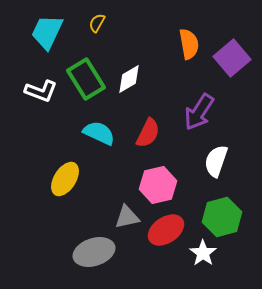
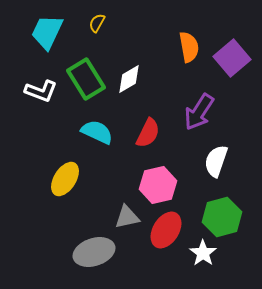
orange semicircle: moved 3 px down
cyan semicircle: moved 2 px left, 1 px up
red ellipse: rotated 24 degrees counterclockwise
